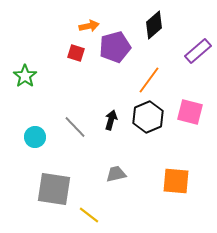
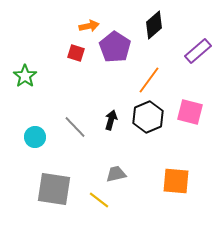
purple pentagon: rotated 24 degrees counterclockwise
yellow line: moved 10 px right, 15 px up
